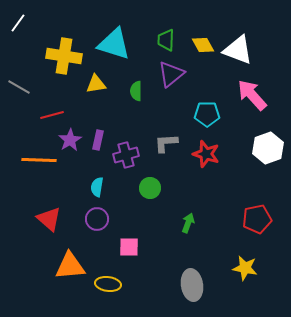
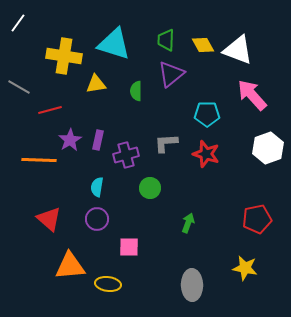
red line: moved 2 px left, 5 px up
gray ellipse: rotated 8 degrees clockwise
